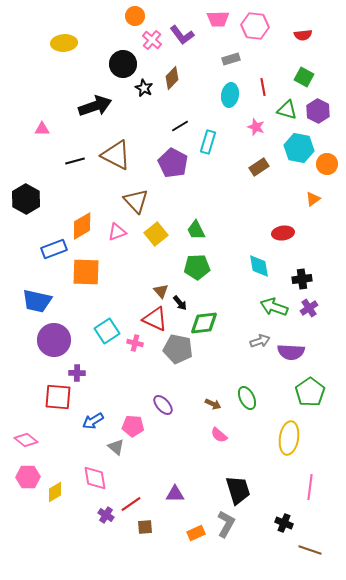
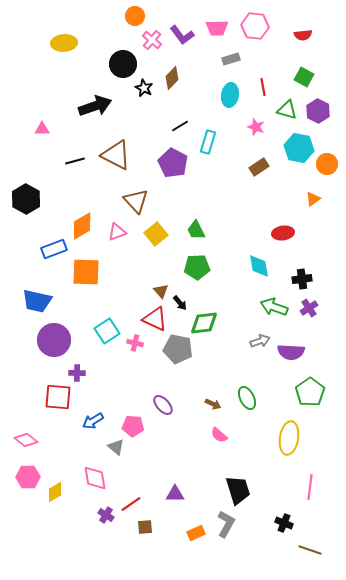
pink trapezoid at (218, 19): moved 1 px left, 9 px down
